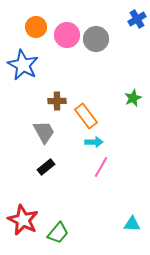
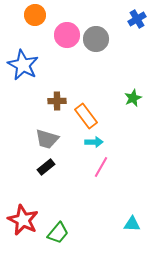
orange circle: moved 1 px left, 12 px up
gray trapezoid: moved 3 px right, 7 px down; rotated 135 degrees clockwise
